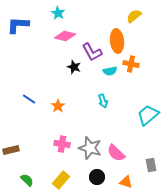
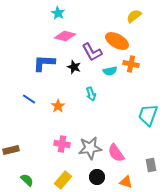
blue L-shape: moved 26 px right, 38 px down
orange ellipse: rotated 55 degrees counterclockwise
cyan arrow: moved 12 px left, 7 px up
cyan trapezoid: rotated 30 degrees counterclockwise
gray star: rotated 25 degrees counterclockwise
pink semicircle: rotated 12 degrees clockwise
yellow rectangle: moved 2 px right
